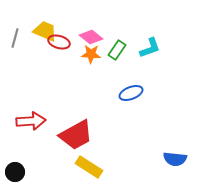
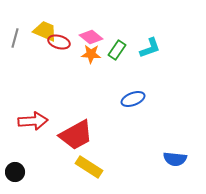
blue ellipse: moved 2 px right, 6 px down
red arrow: moved 2 px right
